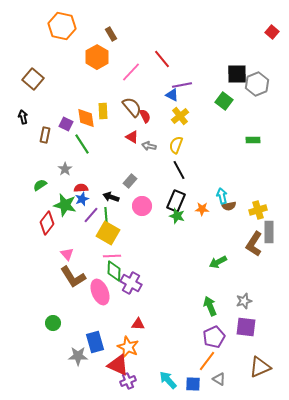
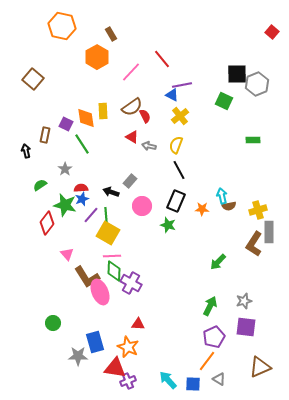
green square at (224, 101): rotated 12 degrees counterclockwise
brown semicircle at (132, 107): rotated 95 degrees clockwise
black arrow at (23, 117): moved 3 px right, 34 px down
black arrow at (111, 197): moved 5 px up
green star at (177, 216): moved 9 px left, 9 px down
green arrow at (218, 262): rotated 18 degrees counterclockwise
brown L-shape at (73, 277): moved 14 px right
green arrow at (210, 306): rotated 48 degrees clockwise
red triangle at (118, 365): moved 3 px left, 3 px down; rotated 15 degrees counterclockwise
